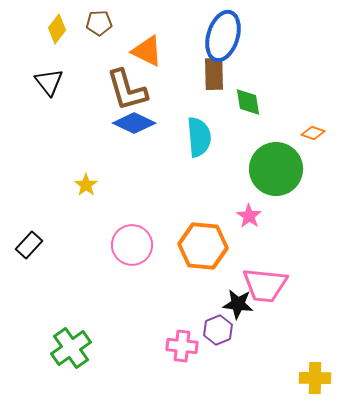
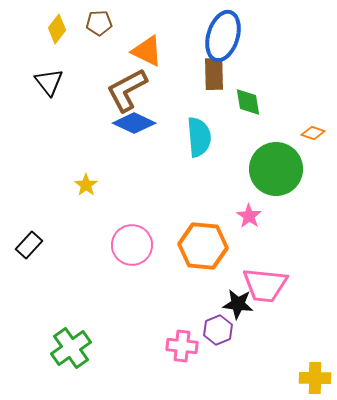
brown L-shape: rotated 78 degrees clockwise
